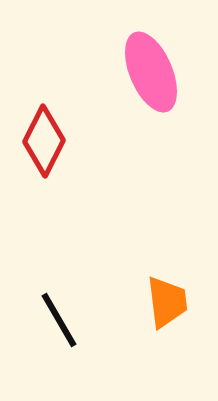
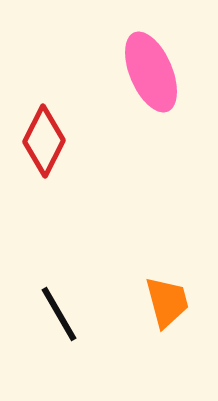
orange trapezoid: rotated 8 degrees counterclockwise
black line: moved 6 px up
